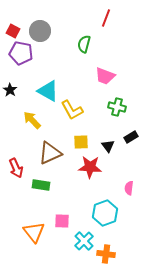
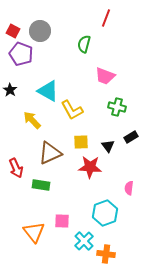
purple pentagon: moved 1 px down; rotated 10 degrees clockwise
